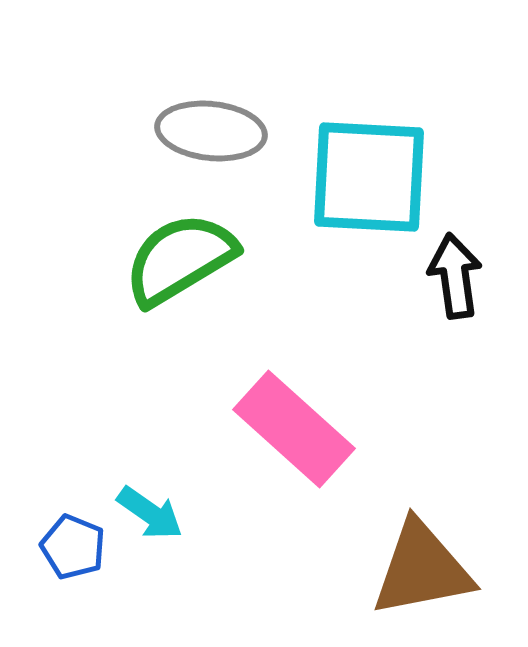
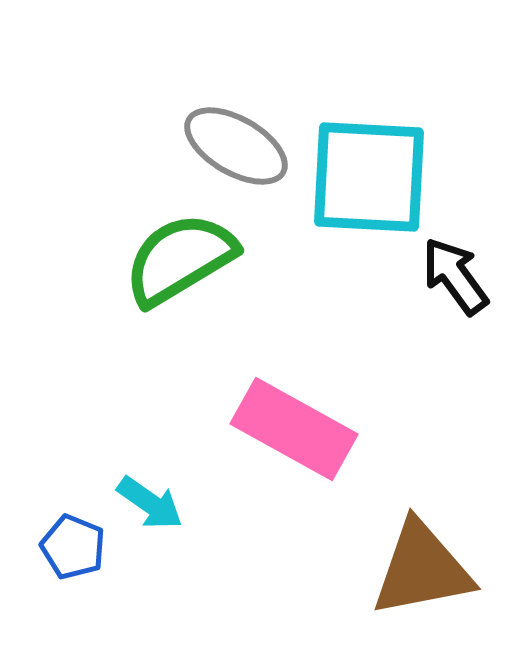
gray ellipse: moved 25 px right, 15 px down; rotated 24 degrees clockwise
black arrow: rotated 28 degrees counterclockwise
pink rectangle: rotated 13 degrees counterclockwise
cyan arrow: moved 10 px up
